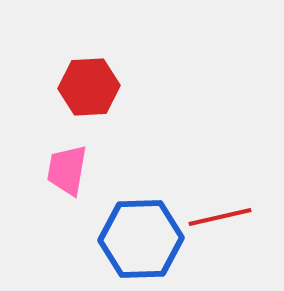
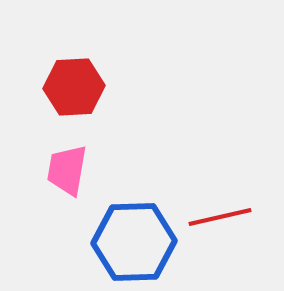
red hexagon: moved 15 px left
blue hexagon: moved 7 px left, 3 px down
